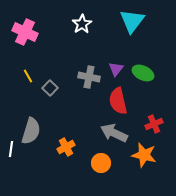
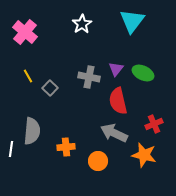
pink cross: rotated 15 degrees clockwise
gray semicircle: moved 1 px right; rotated 12 degrees counterclockwise
orange cross: rotated 24 degrees clockwise
orange circle: moved 3 px left, 2 px up
